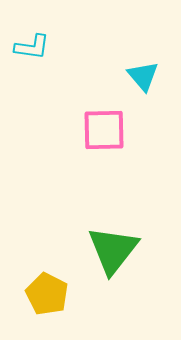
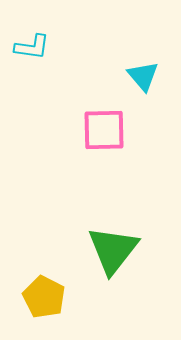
yellow pentagon: moved 3 px left, 3 px down
